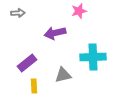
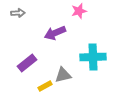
purple arrow: rotated 10 degrees counterclockwise
yellow rectangle: moved 11 px right; rotated 64 degrees clockwise
